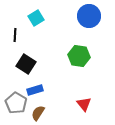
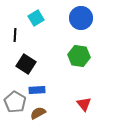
blue circle: moved 8 px left, 2 px down
blue rectangle: moved 2 px right; rotated 14 degrees clockwise
gray pentagon: moved 1 px left, 1 px up
brown semicircle: rotated 28 degrees clockwise
